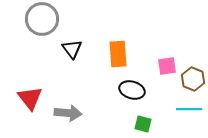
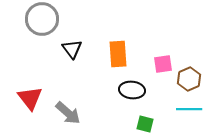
pink square: moved 4 px left, 2 px up
brown hexagon: moved 4 px left; rotated 15 degrees clockwise
black ellipse: rotated 10 degrees counterclockwise
gray arrow: rotated 36 degrees clockwise
green square: moved 2 px right
